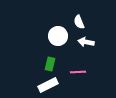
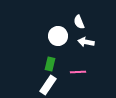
white rectangle: rotated 30 degrees counterclockwise
